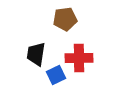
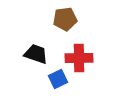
black trapezoid: rotated 100 degrees clockwise
blue square: moved 2 px right, 4 px down
